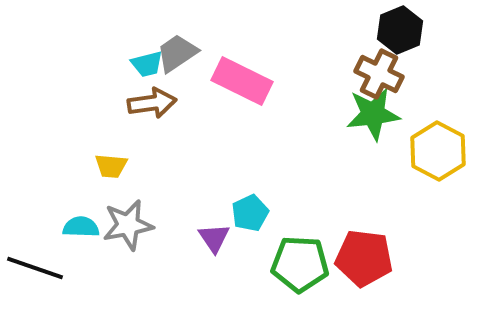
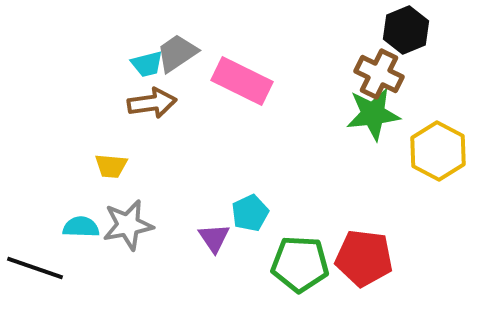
black hexagon: moved 6 px right
